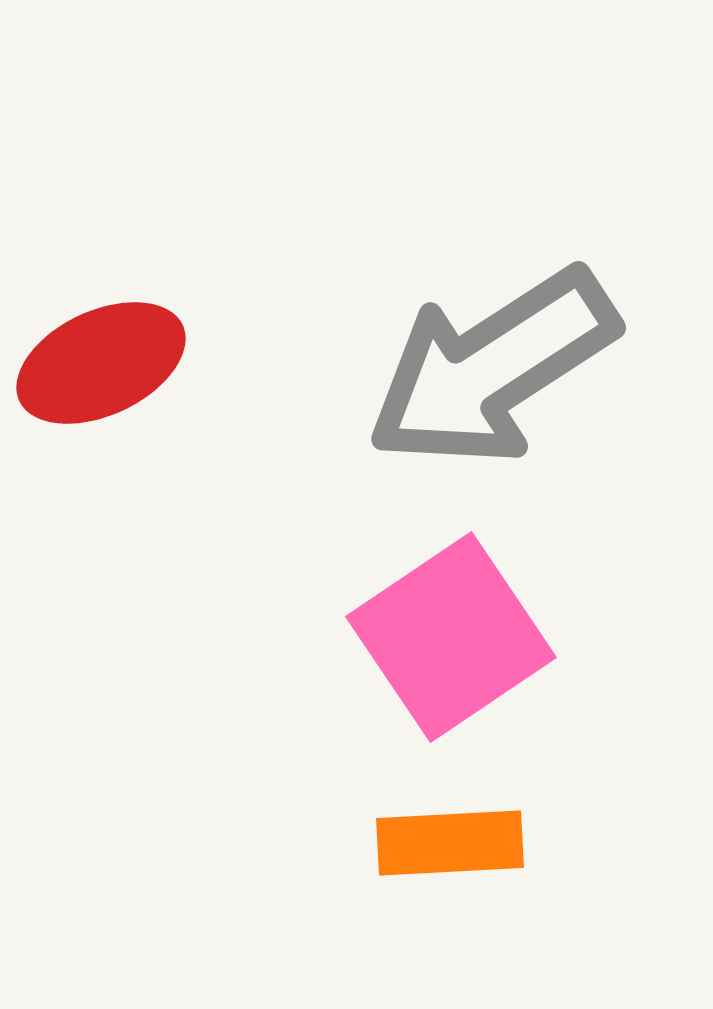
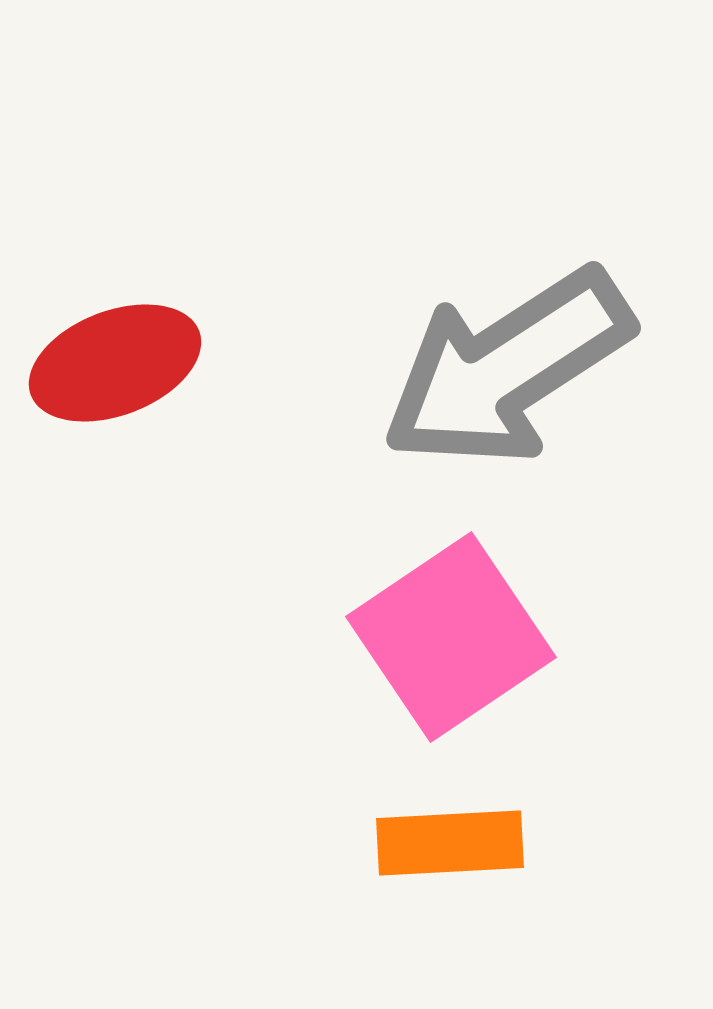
red ellipse: moved 14 px right; rotated 4 degrees clockwise
gray arrow: moved 15 px right
